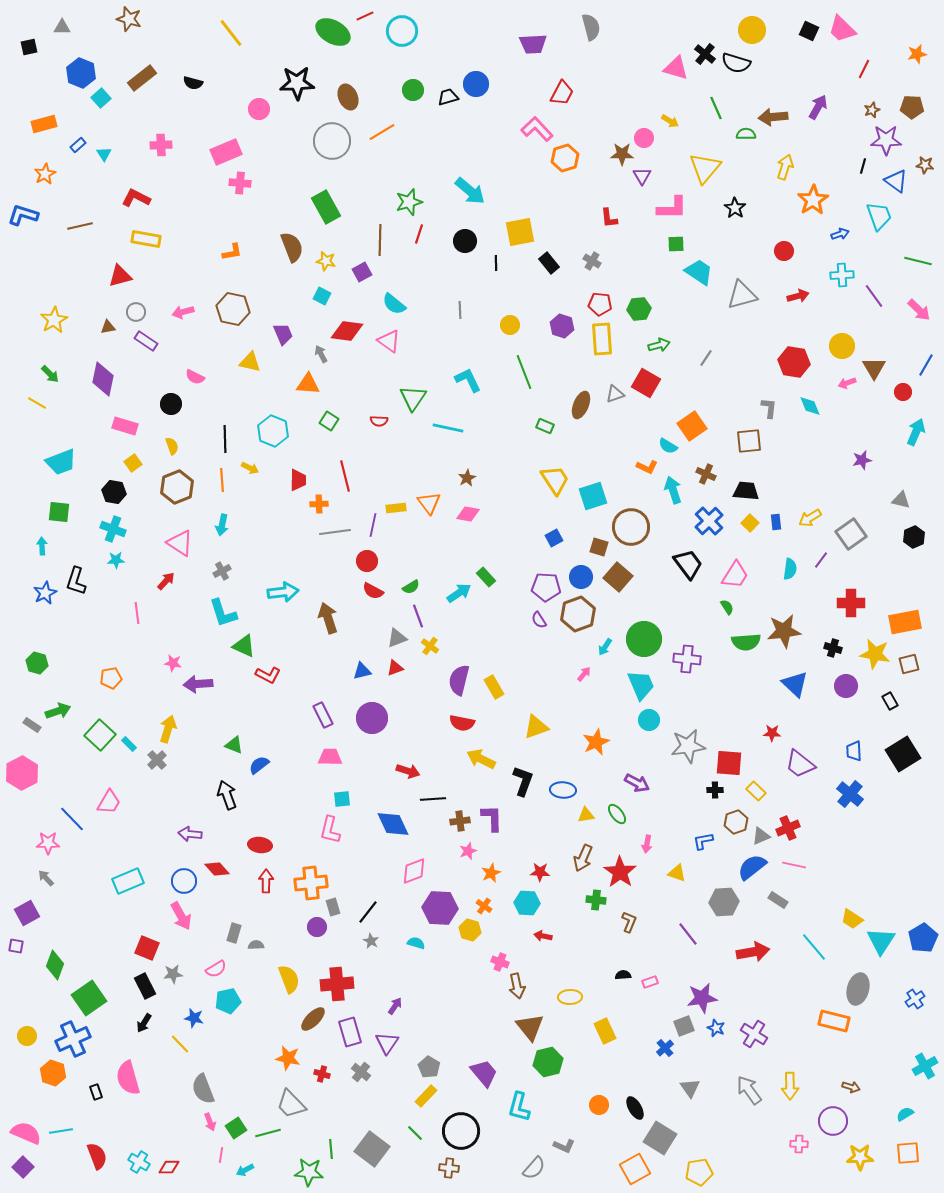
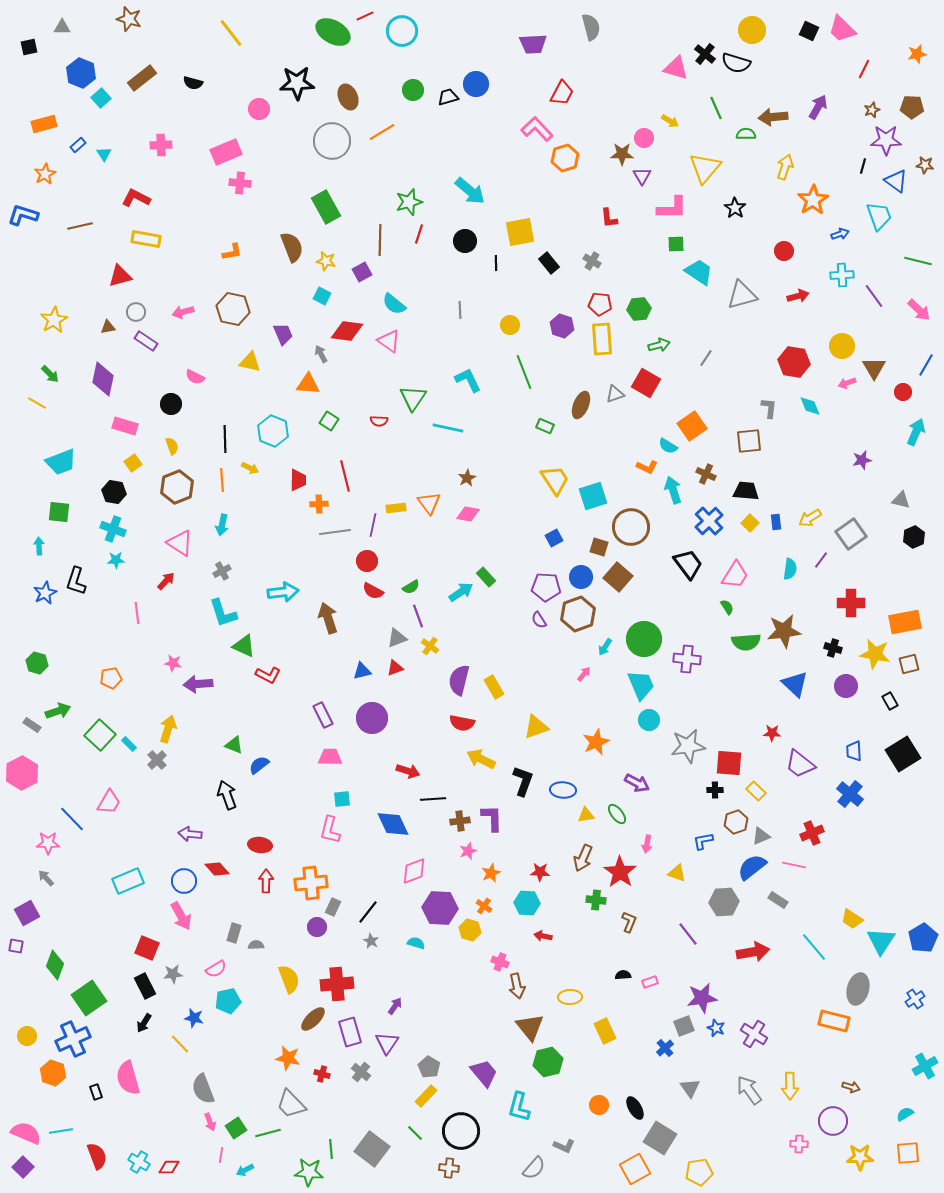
cyan arrow at (42, 546): moved 3 px left
cyan arrow at (459, 593): moved 2 px right, 1 px up
red cross at (788, 828): moved 24 px right, 5 px down
gray rectangle at (333, 907): rotated 42 degrees clockwise
